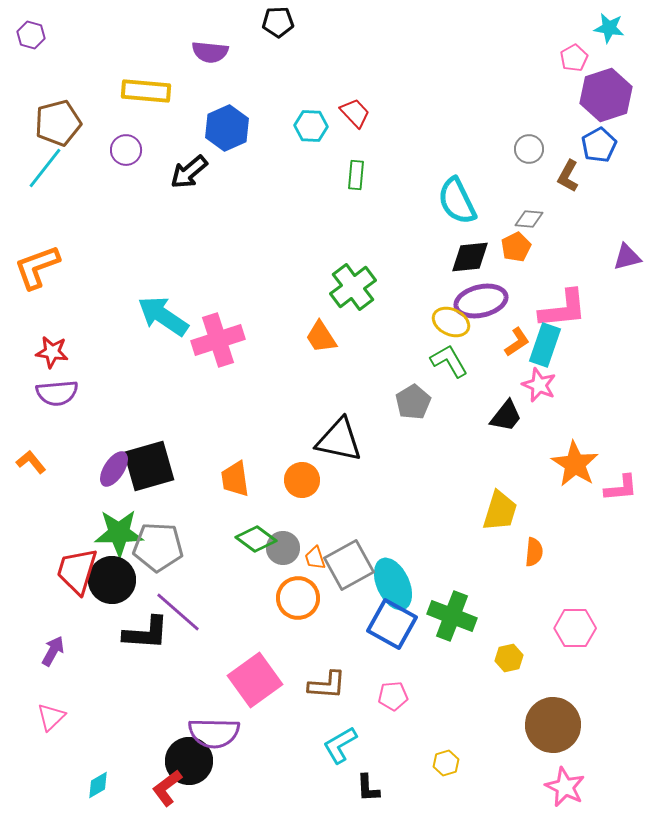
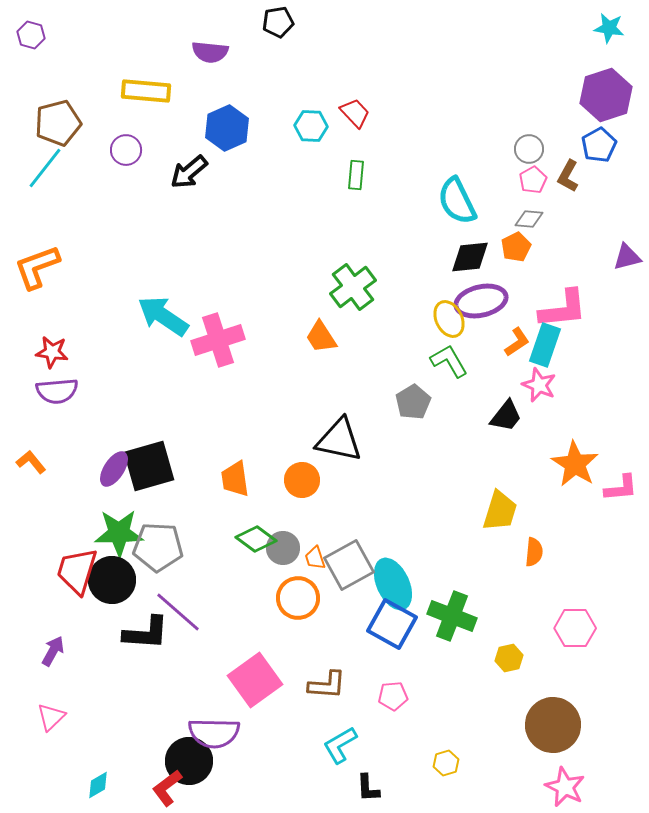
black pentagon at (278, 22): rotated 8 degrees counterclockwise
pink pentagon at (574, 58): moved 41 px left, 122 px down
yellow ellipse at (451, 322): moved 2 px left, 3 px up; rotated 39 degrees clockwise
purple semicircle at (57, 393): moved 2 px up
